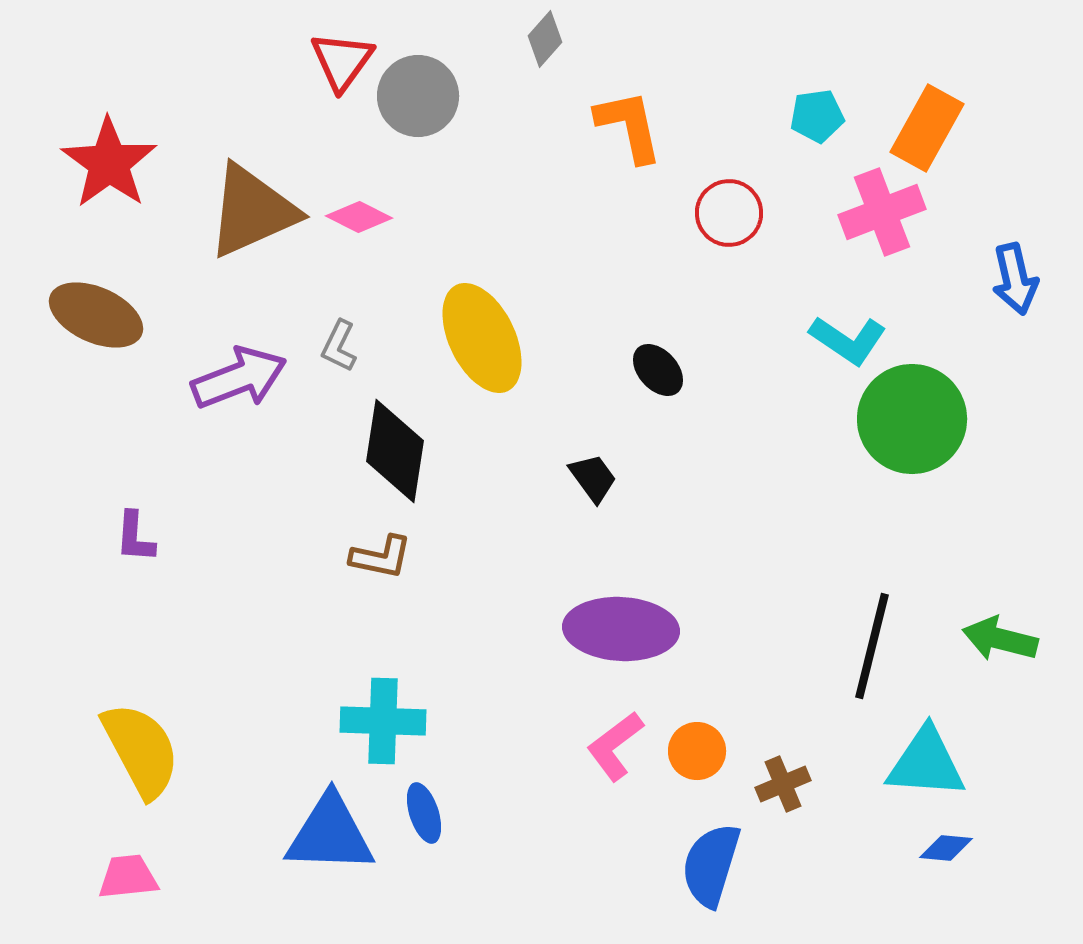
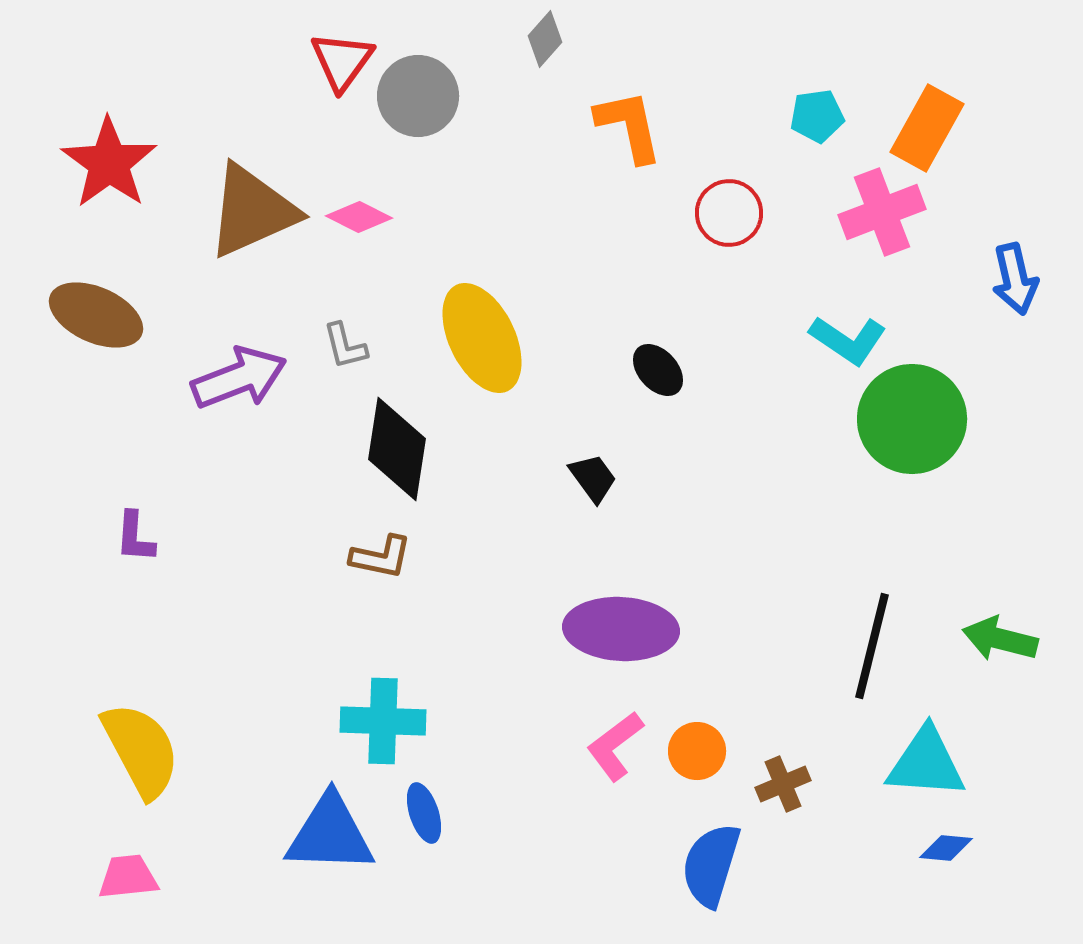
gray L-shape: moved 6 px right; rotated 40 degrees counterclockwise
black diamond: moved 2 px right, 2 px up
